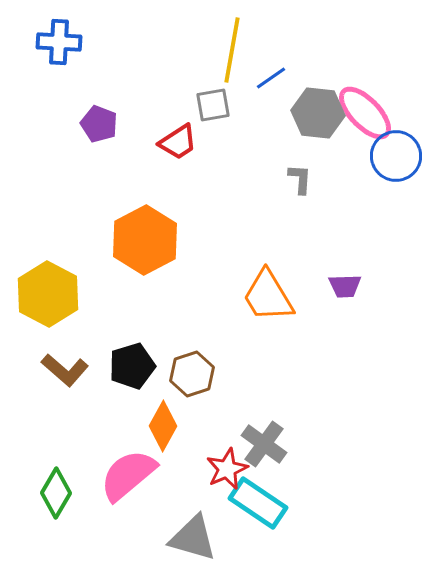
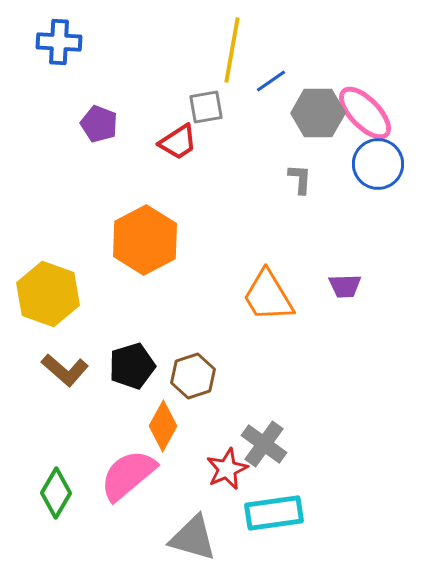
blue line: moved 3 px down
gray square: moved 7 px left, 2 px down
gray hexagon: rotated 6 degrees counterclockwise
blue circle: moved 18 px left, 8 px down
yellow hexagon: rotated 8 degrees counterclockwise
brown hexagon: moved 1 px right, 2 px down
cyan rectangle: moved 16 px right, 10 px down; rotated 42 degrees counterclockwise
